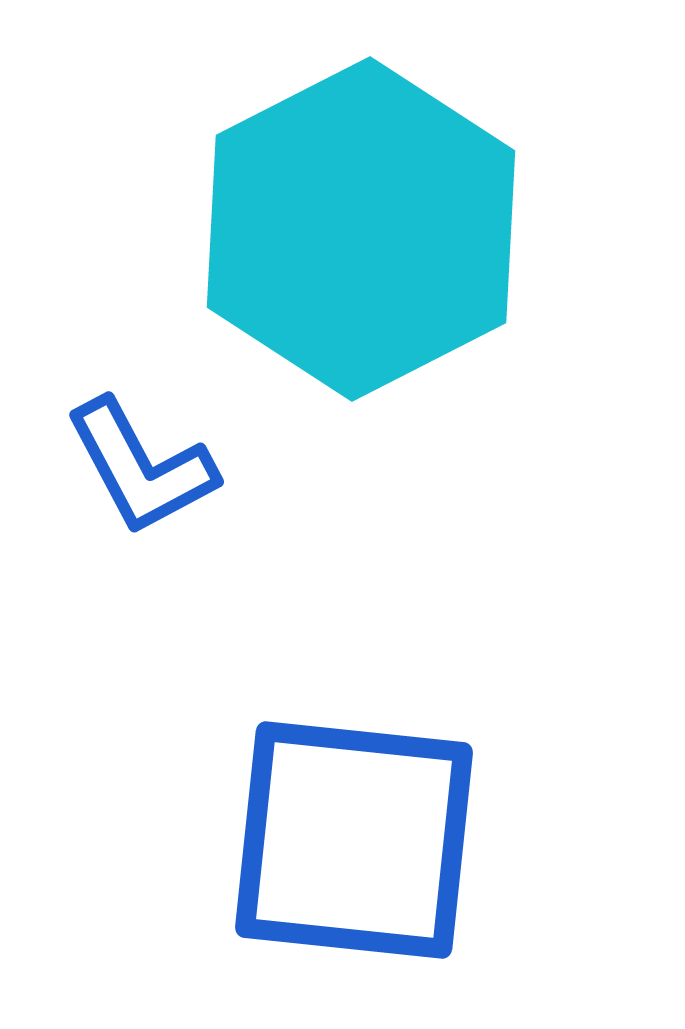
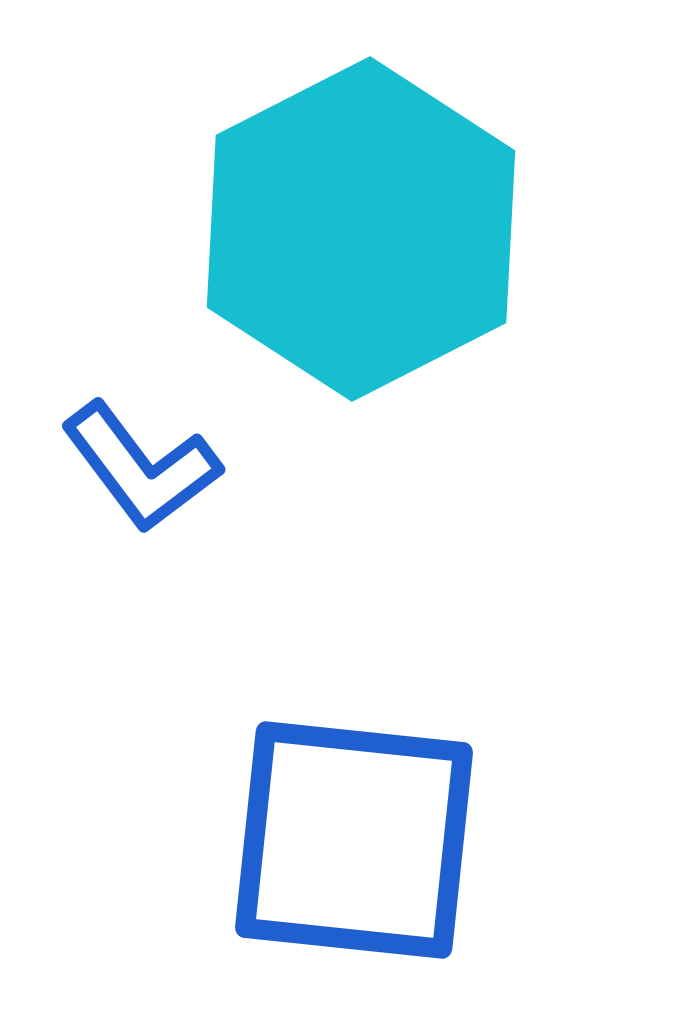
blue L-shape: rotated 9 degrees counterclockwise
